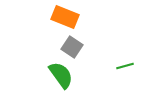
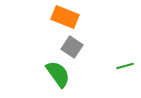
green semicircle: moved 3 px left, 1 px up
